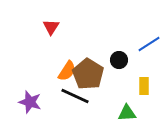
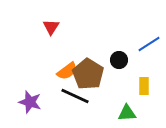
orange semicircle: rotated 20 degrees clockwise
